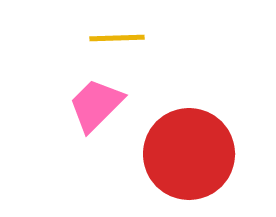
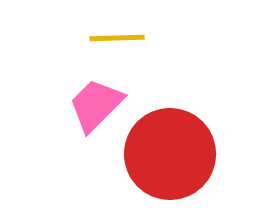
red circle: moved 19 px left
